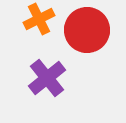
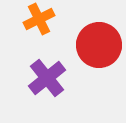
red circle: moved 12 px right, 15 px down
